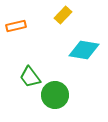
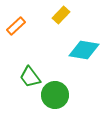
yellow rectangle: moved 2 px left
orange rectangle: rotated 30 degrees counterclockwise
